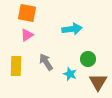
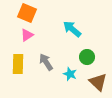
orange square: rotated 12 degrees clockwise
cyan arrow: rotated 132 degrees counterclockwise
green circle: moved 1 px left, 2 px up
yellow rectangle: moved 2 px right, 2 px up
brown triangle: rotated 18 degrees counterclockwise
